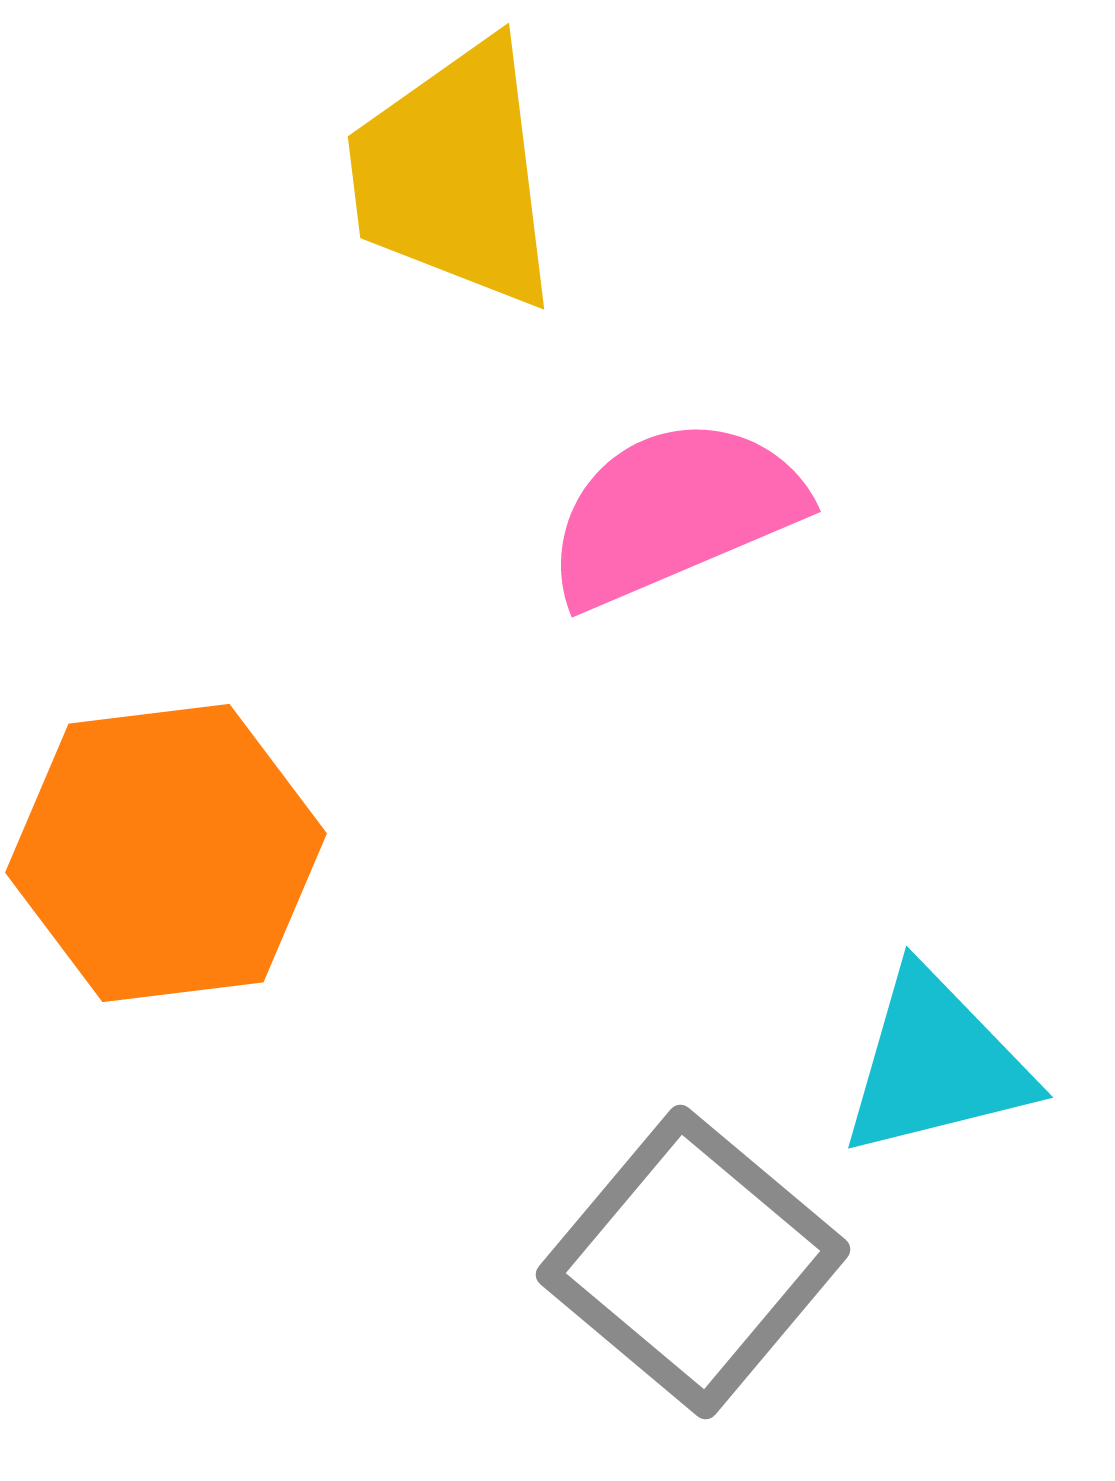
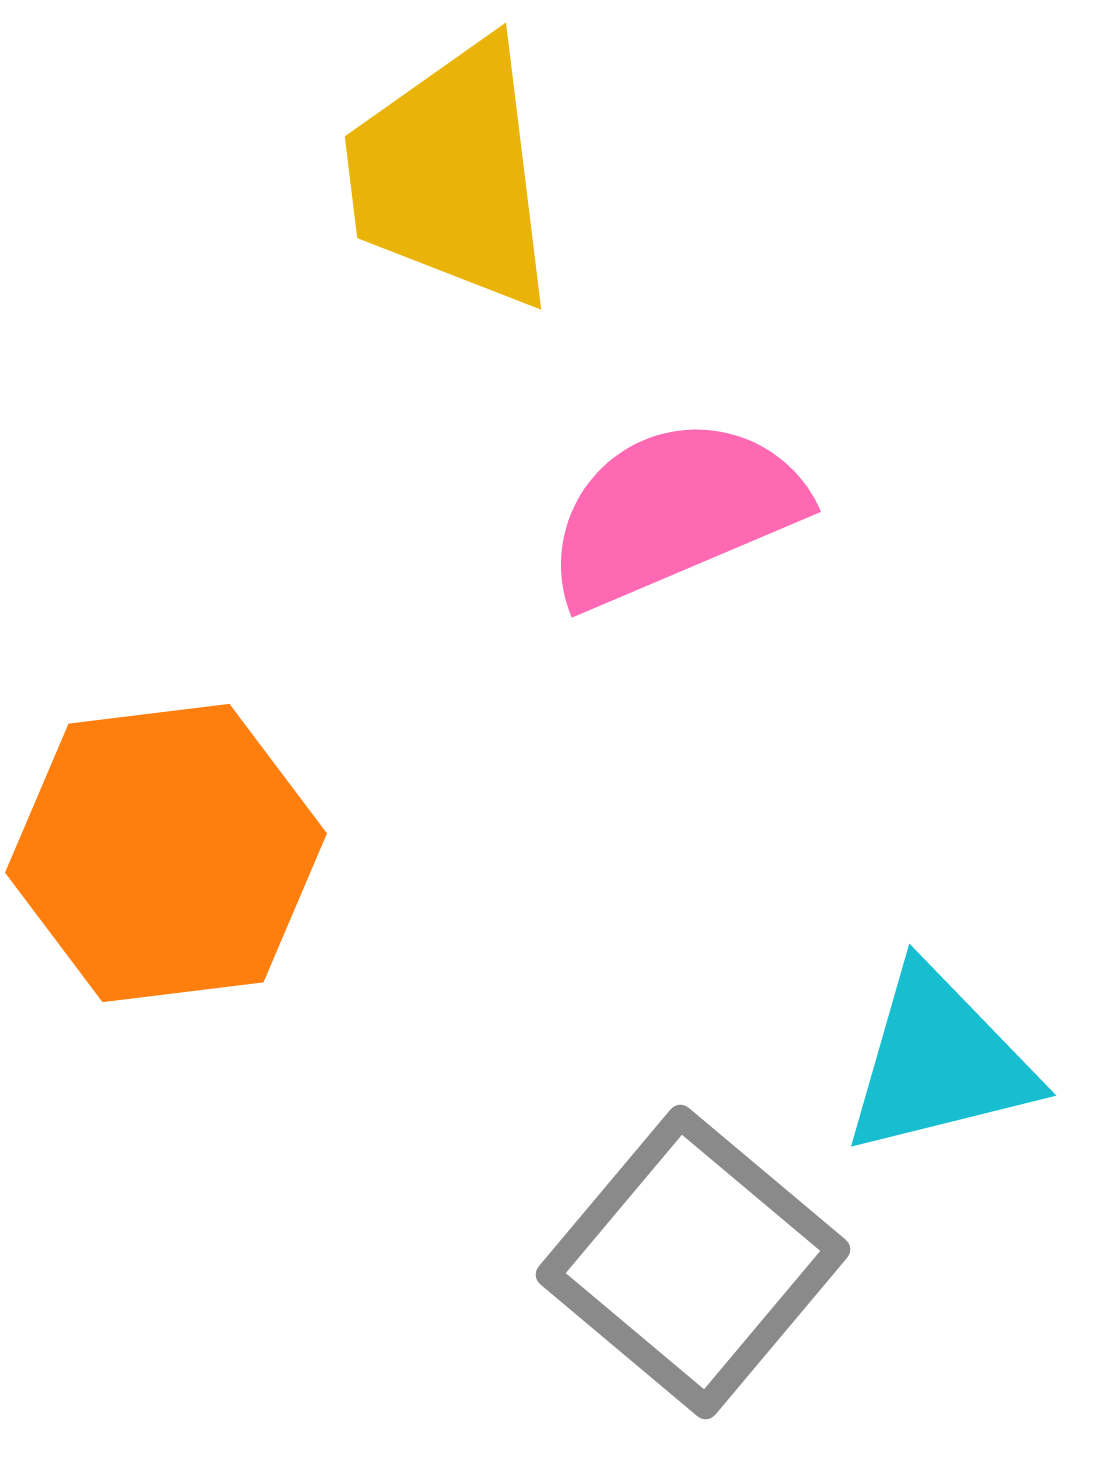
yellow trapezoid: moved 3 px left
cyan triangle: moved 3 px right, 2 px up
